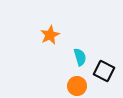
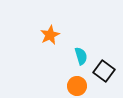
cyan semicircle: moved 1 px right, 1 px up
black square: rotated 10 degrees clockwise
